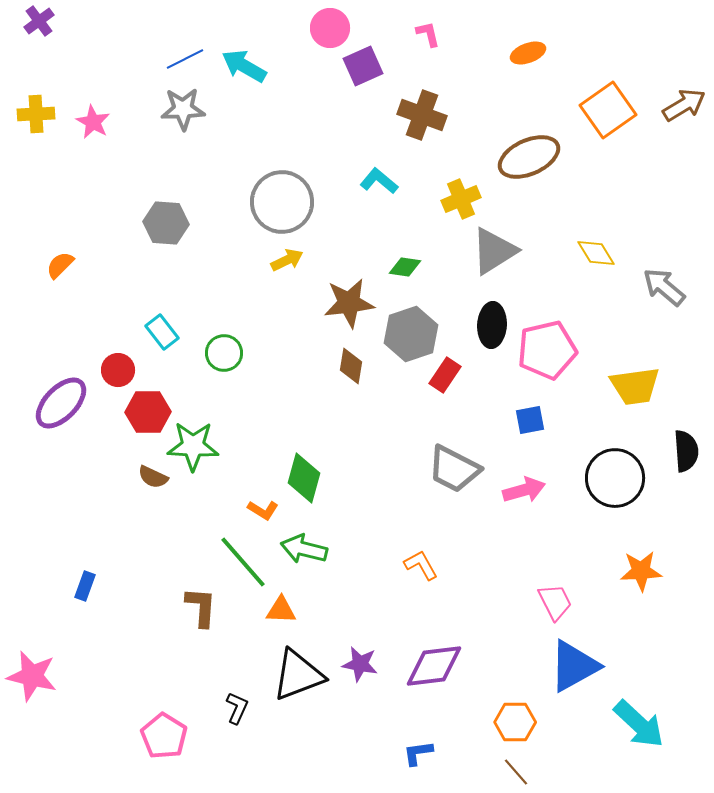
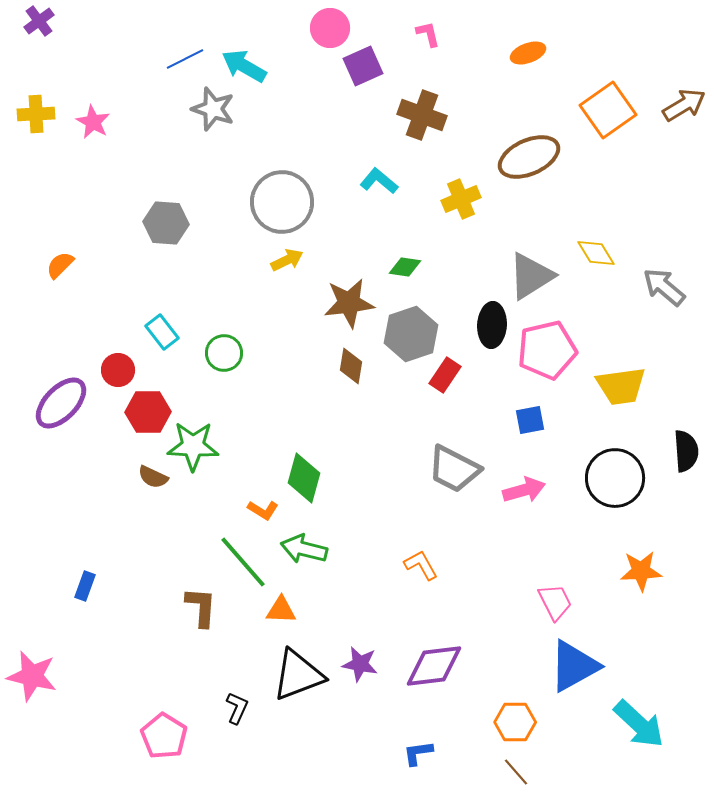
gray star at (183, 109): moved 30 px right; rotated 21 degrees clockwise
gray triangle at (494, 251): moved 37 px right, 25 px down
yellow trapezoid at (635, 386): moved 14 px left
